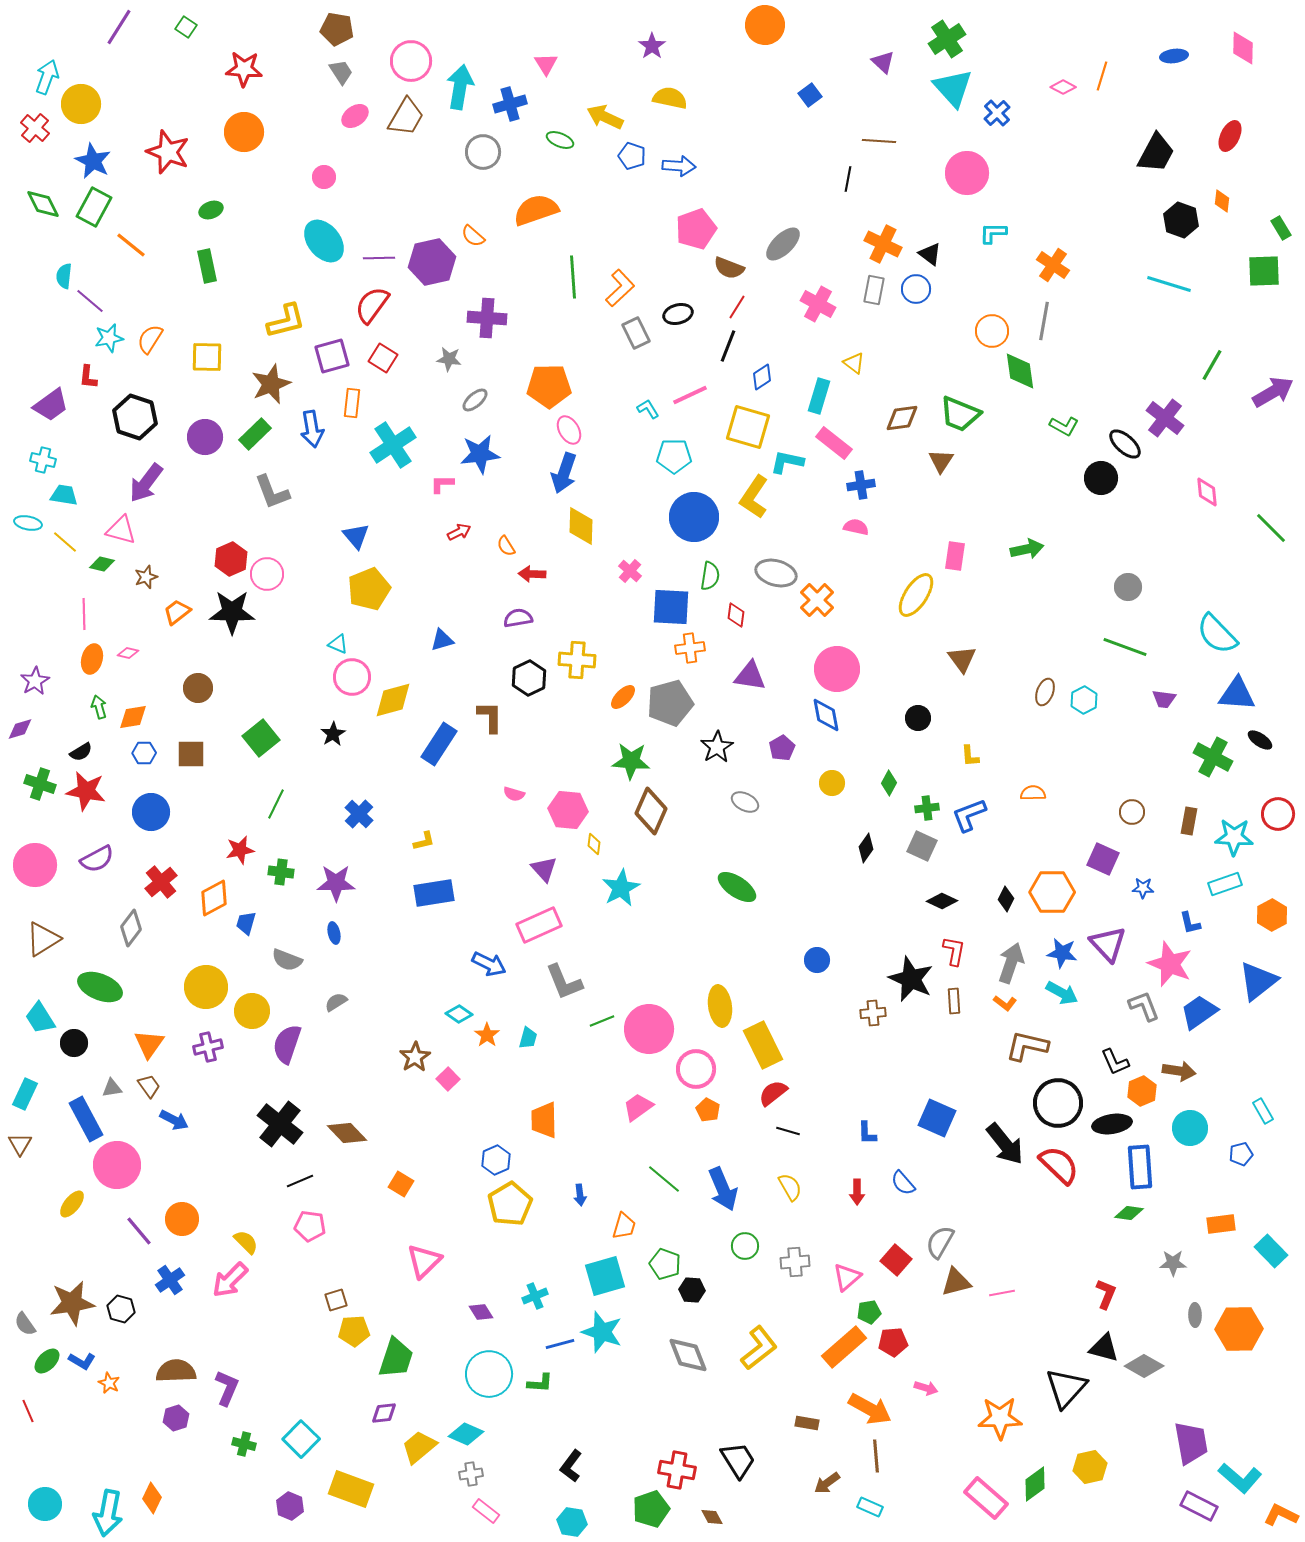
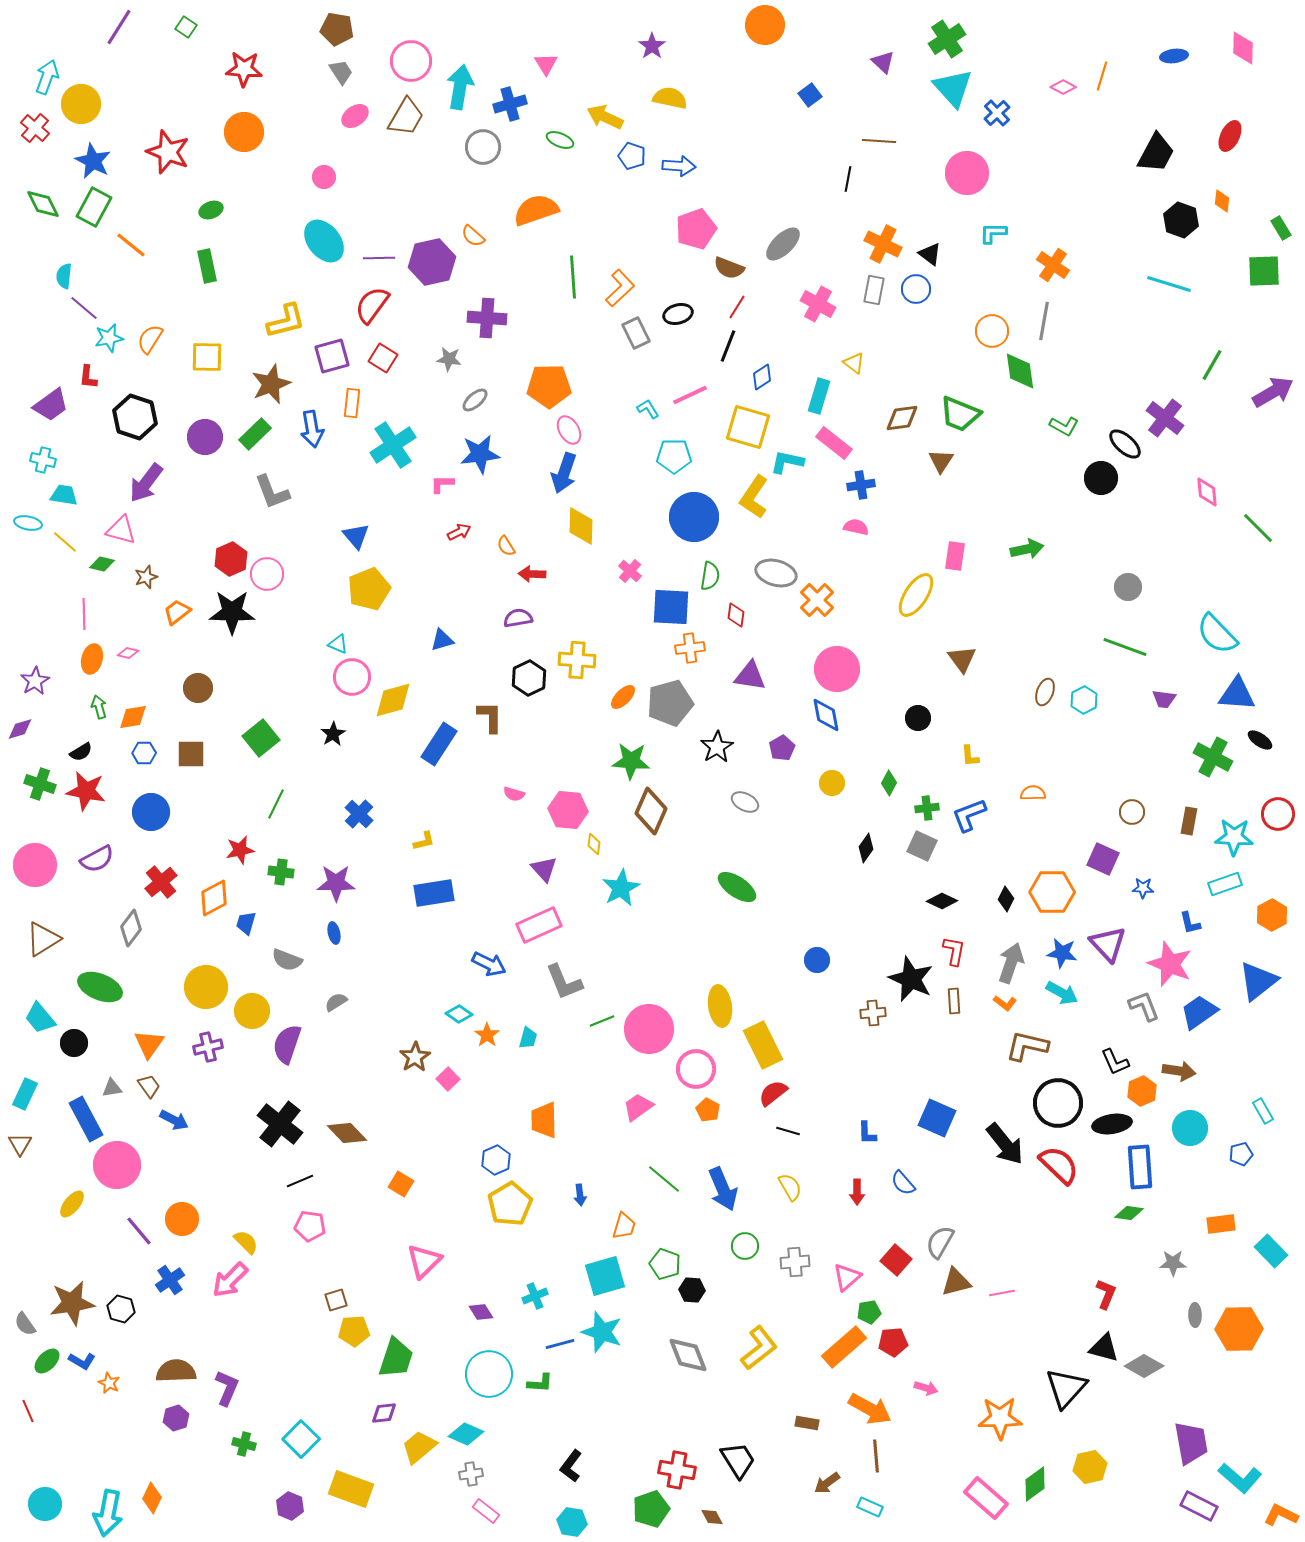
gray circle at (483, 152): moved 5 px up
purple line at (90, 301): moved 6 px left, 7 px down
green line at (1271, 528): moved 13 px left
cyan trapezoid at (40, 1018): rotated 8 degrees counterclockwise
